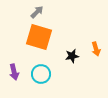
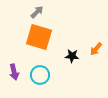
orange arrow: rotated 56 degrees clockwise
black star: rotated 16 degrees clockwise
cyan circle: moved 1 px left, 1 px down
